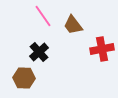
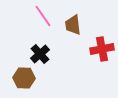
brown trapezoid: rotated 30 degrees clockwise
black cross: moved 1 px right, 2 px down
